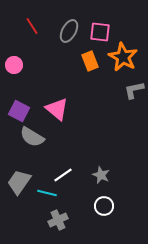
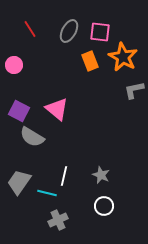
red line: moved 2 px left, 3 px down
white line: moved 1 px right, 1 px down; rotated 42 degrees counterclockwise
